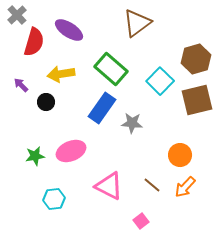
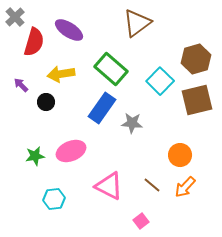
gray cross: moved 2 px left, 2 px down
